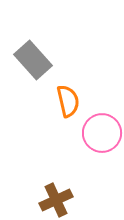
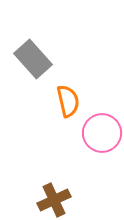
gray rectangle: moved 1 px up
brown cross: moved 2 px left
